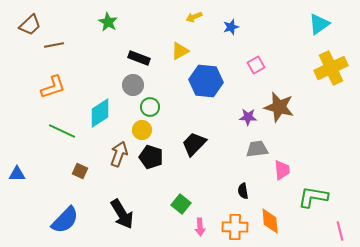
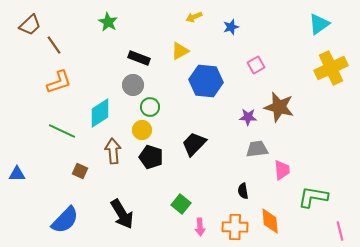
brown line: rotated 66 degrees clockwise
orange L-shape: moved 6 px right, 5 px up
brown arrow: moved 6 px left, 3 px up; rotated 25 degrees counterclockwise
